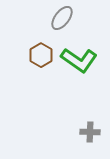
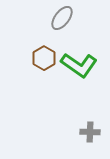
brown hexagon: moved 3 px right, 3 px down
green L-shape: moved 5 px down
